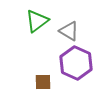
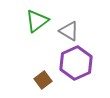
purple hexagon: rotated 12 degrees clockwise
brown square: moved 2 px up; rotated 36 degrees counterclockwise
